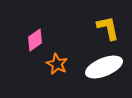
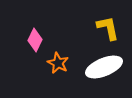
pink diamond: rotated 30 degrees counterclockwise
orange star: moved 1 px right, 1 px up
